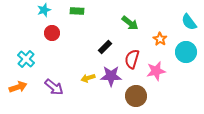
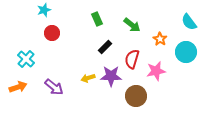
green rectangle: moved 20 px right, 8 px down; rotated 64 degrees clockwise
green arrow: moved 2 px right, 2 px down
